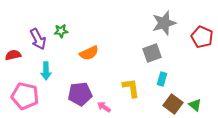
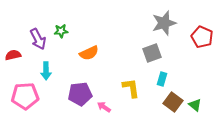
pink pentagon: rotated 16 degrees counterclockwise
brown square: moved 2 px up
